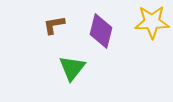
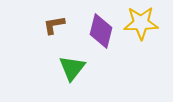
yellow star: moved 11 px left, 1 px down
